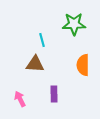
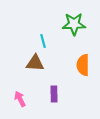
cyan line: moved 1 px right, 1 px down
brown triangle: moved 1 px up
